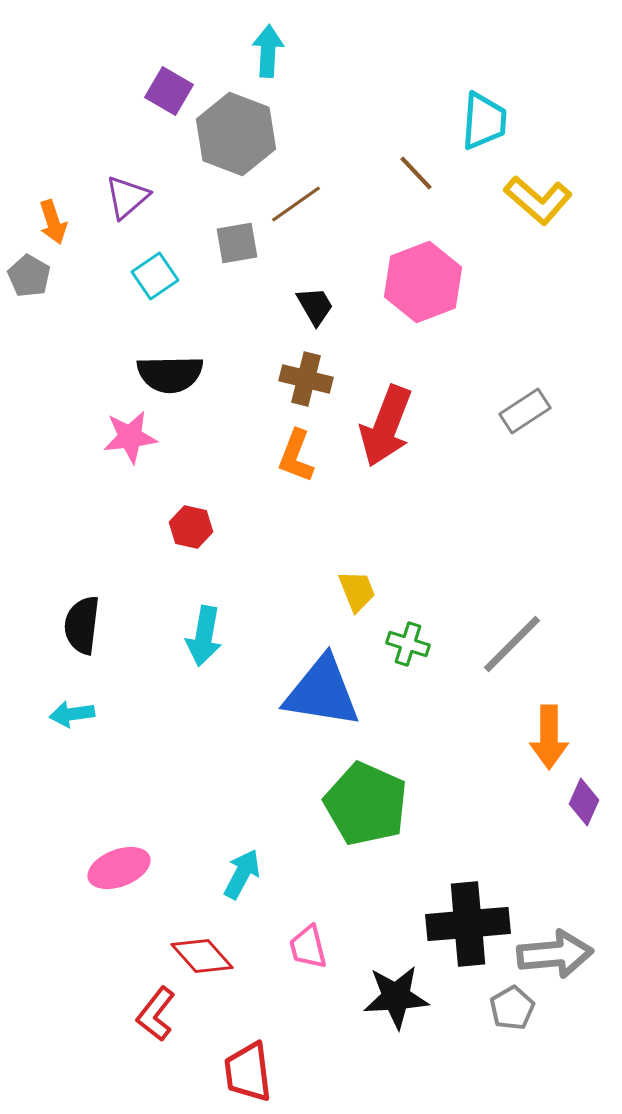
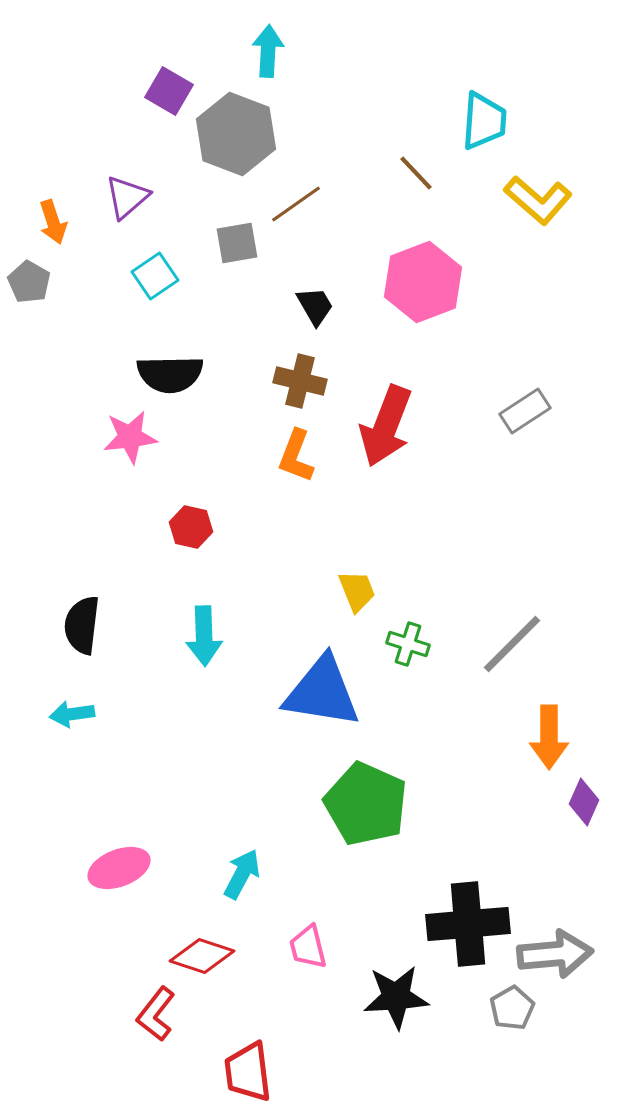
gray pentagon at (29, 276): moved 6 px down
brown cross at (306, 379): moved 6 px left, 2 px down
cyan arrow at (204, 636): rotated 12 degrees counterclockwise
red diamond at (202, 956): rotated 30 degrees counterclockwise
